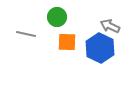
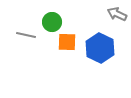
green circle: moved 5 px left, 5 px down
gray arrow: moved 7 px right, 12 px up
gray line: moved 1 px down
